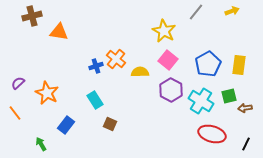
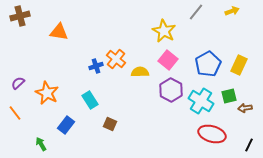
brown cross: moved 12 px left
yellow rectangle: rotated 18 degrees clockwise
cyan rectangle: moved 5 px left
black line: moved 3 px right, 1 px down
